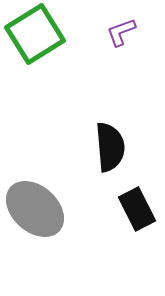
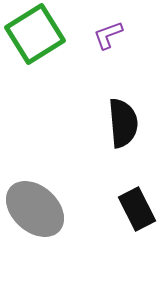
purple L-shape: moved 13 px left, 3 px down
black semicircle: moved 13 px right, 24 px up
